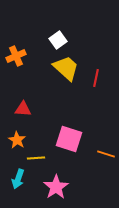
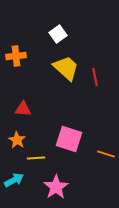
white square: moved 6 px up
orange cross: rotated 18 degrees clockwise
red line: moved 1 px left, 1 px up; rotated 24 degrees counterclockwise
cyan arrow: moved 4 px left, 1 px down; rotated 138 degrees counterclockwise
